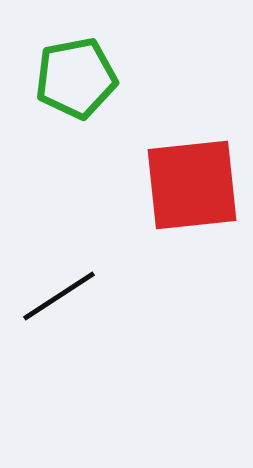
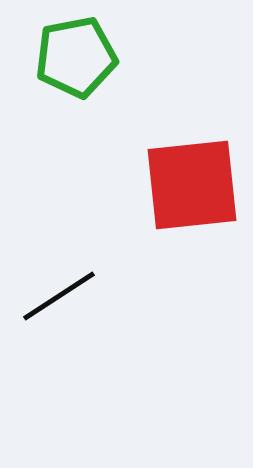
green pentagon: moved 21 px up
